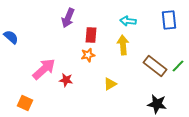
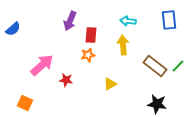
purple arrow: moved 2 px right, 3 px down
blue semicircle: moved 2 px right, 8 px up; rotated 98 degrees clockwise
pink arrow: moved 2 px left, 4 px up
